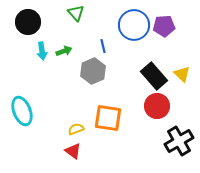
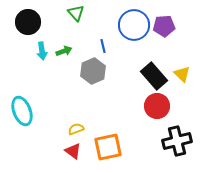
orange square: moved 29 px down; rotated 20 degrees counterclockwise
black cross: moved 2 px left; rotated 16 degrees clockwise
